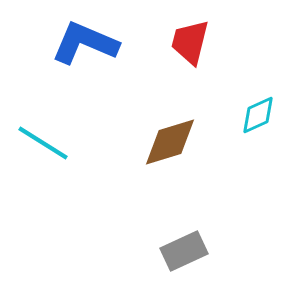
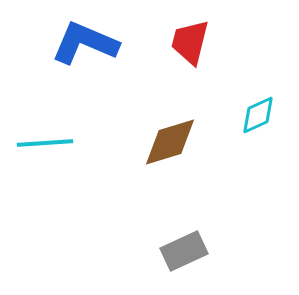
cyan line: moved 2 px right; rotated 36 degrees counterclockwise
